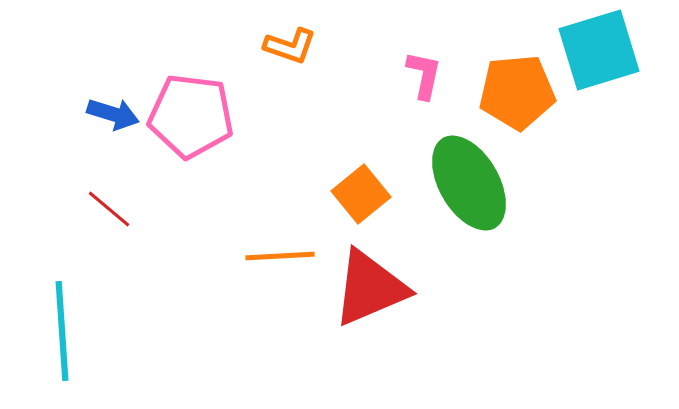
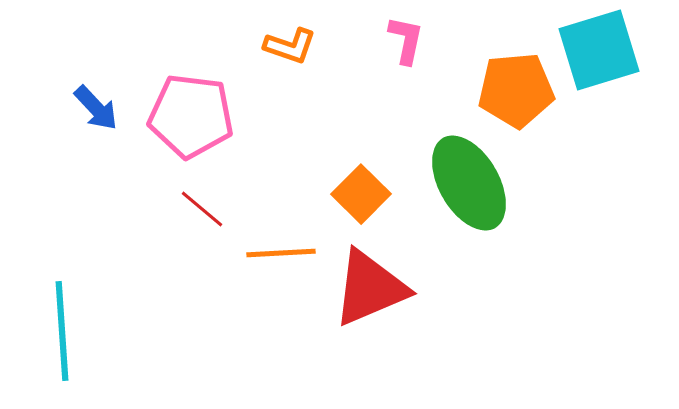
pink L-shape: moved 18 px left, 35 px up
orange pentagon: moved 1 px left, 2 px up
blue arrow: moved 17 px left, 6 px up; rotated 30 degrees clockwise
orange square: rotated 6 degrees counterclockwise
red line: moved 93 px right
orange line: moved 1 px right, 3 px up
